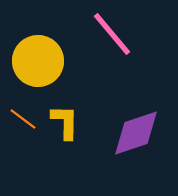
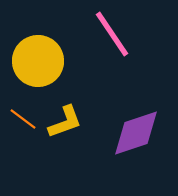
pink line: rotated 6 degrees clockwise
yellow L-shape: rotated 69 degrees clockwise
